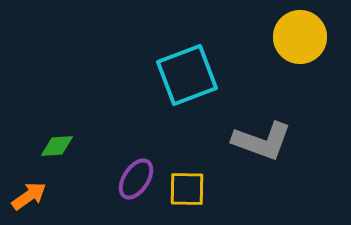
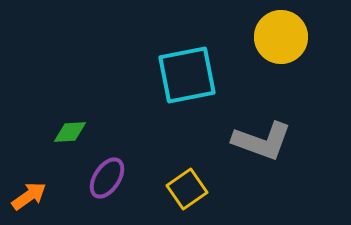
yellow circle: moved 19 px left
cyan square: rotated 10 degrees clockwise
green diamond: moved 13 px right, 14 px up
purple ellipse: moved 29 px left, 1 px up
yellow square: rotated 36 degrees counterclockwise
